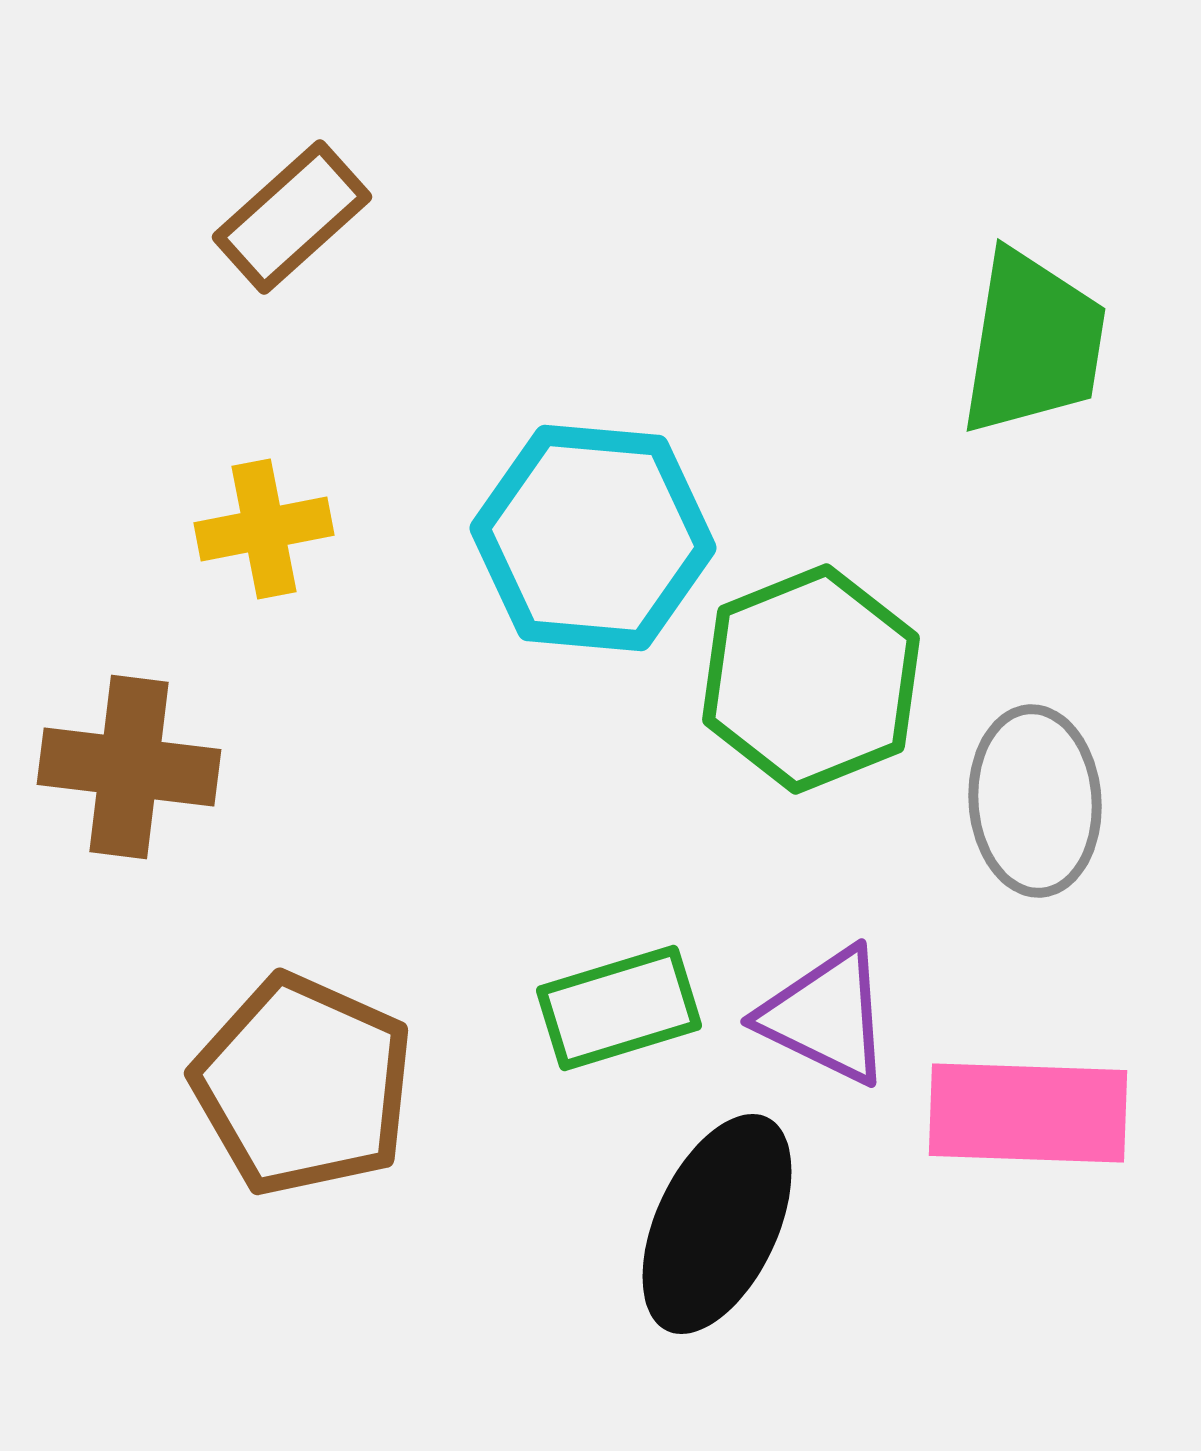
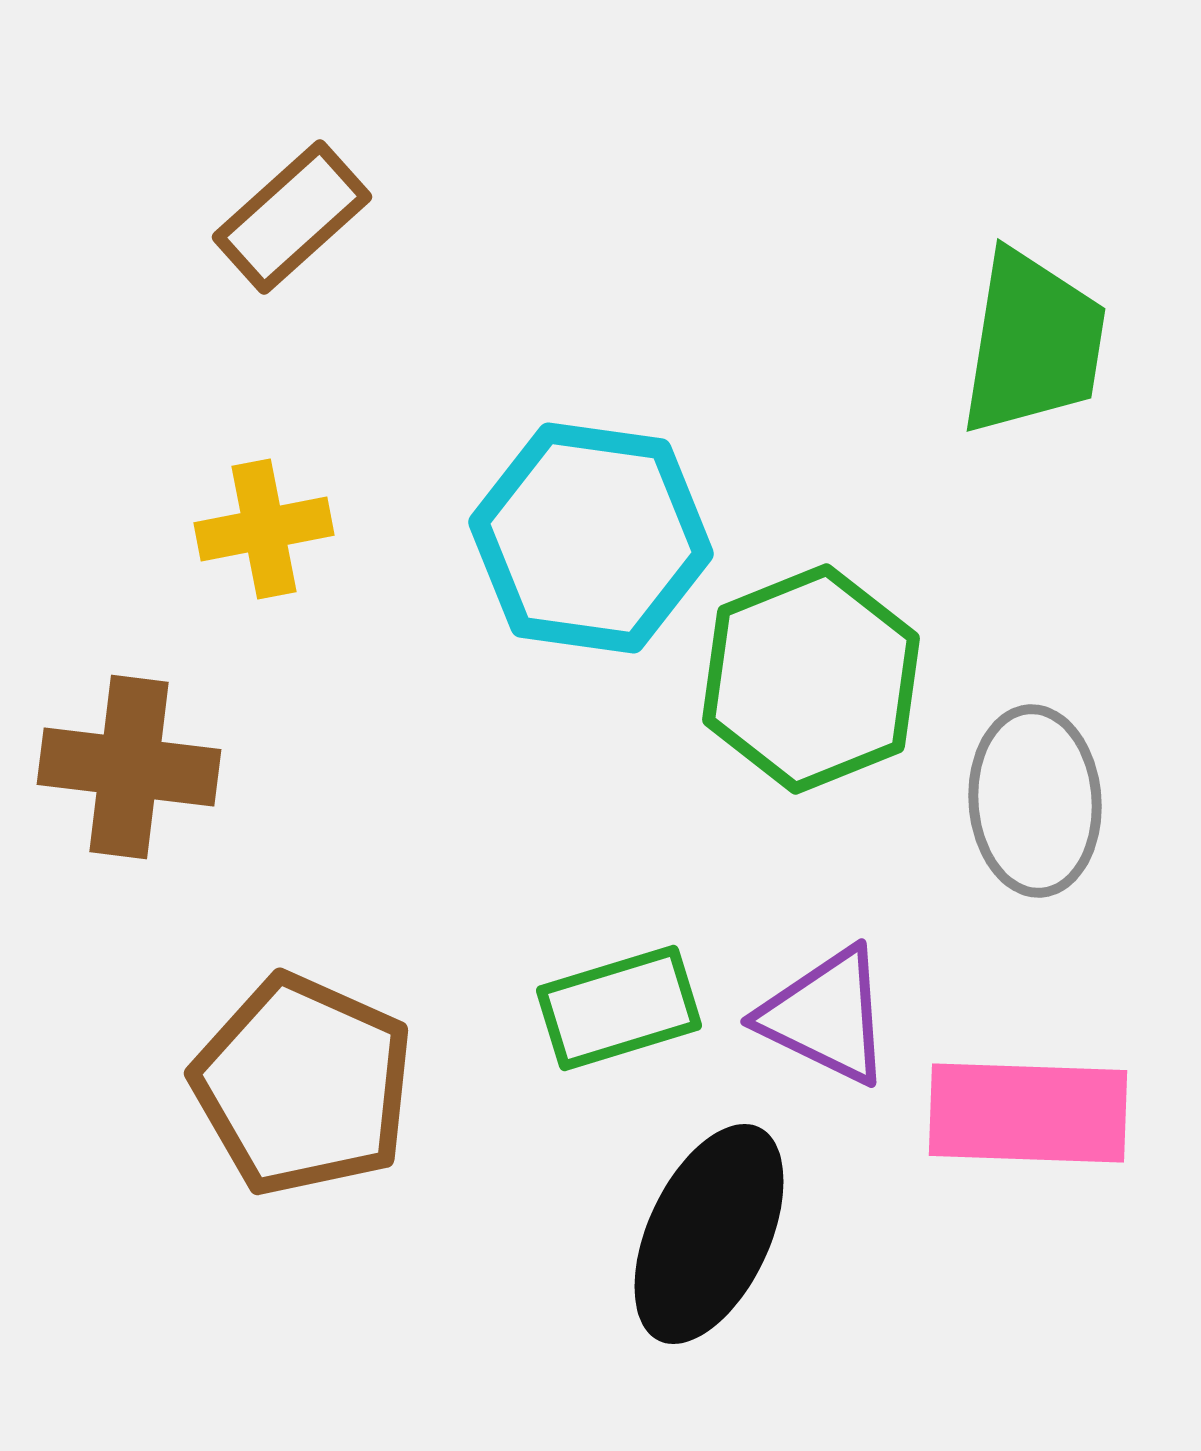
cyan hexagon: moved 2 px left; rotated 3 degrees clockwise
black ellipse: moved 8 px left, 10 px down
